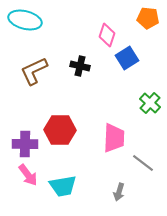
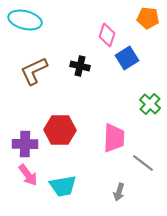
green cross: moved 1 px down
